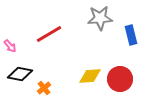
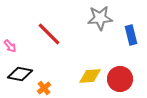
red line: rotated 76 degrees clockwise
